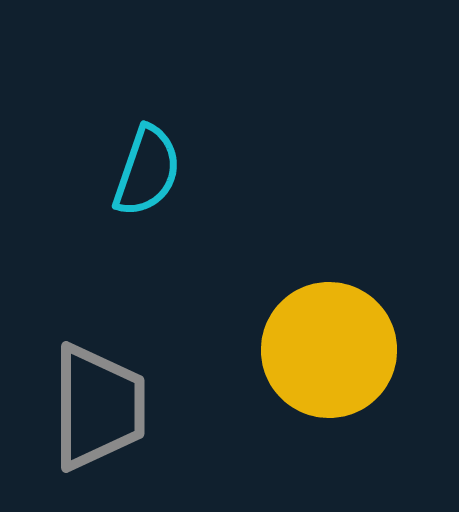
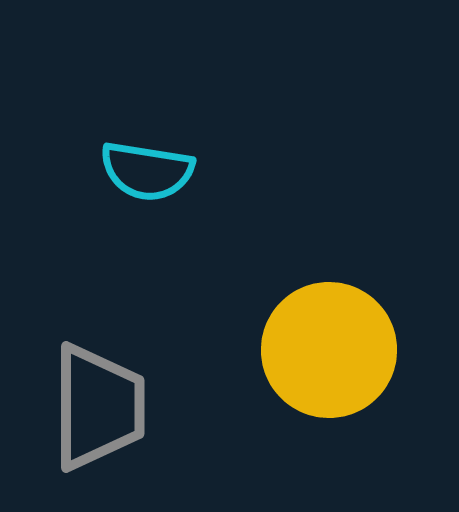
cyan semicircle: rotated 80 degrees clockwise
